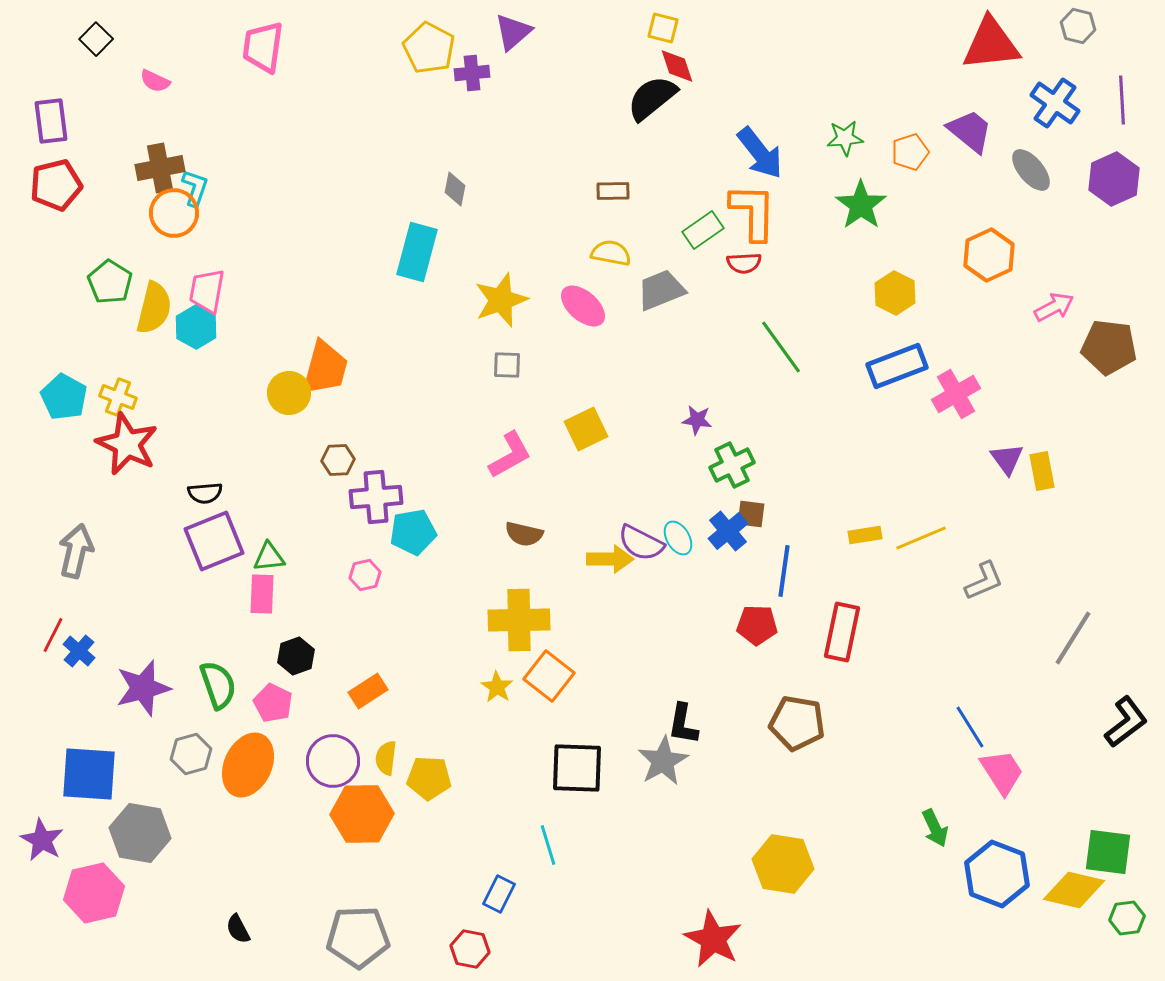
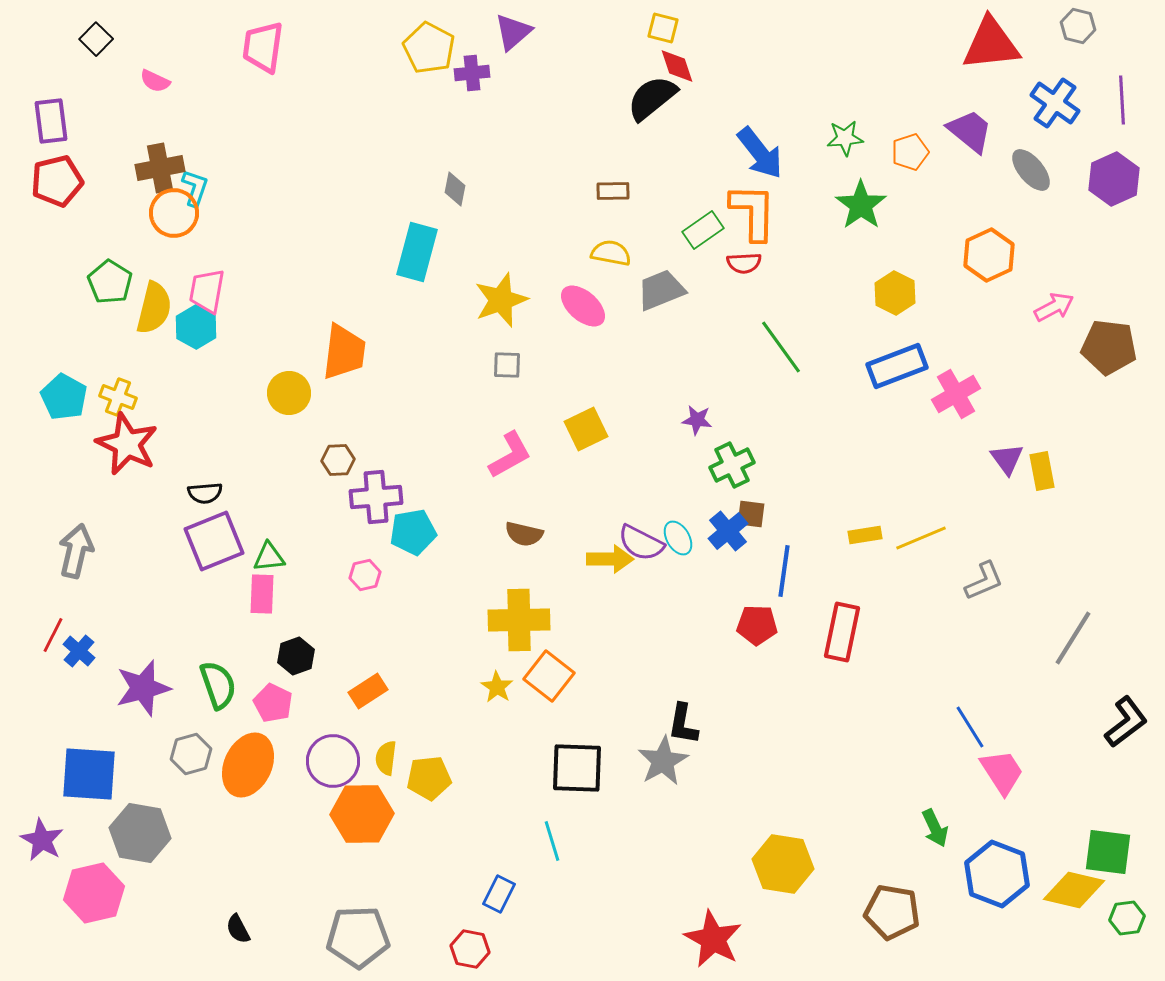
red pentagon at (56, 185): moved 1 px right, 4 px up
orange trapezoid at (325, 368): moved 19 px right, 16 px up; rotated 8 degrees counterclockwise
brown pentagon at (797, 723): moved 95 px right, 189 px down
yellow pentagon at (429, 778): rotated 9 degrees counterclockwise
cyan line at (548, 845): moved 4 px right, 4 px up
